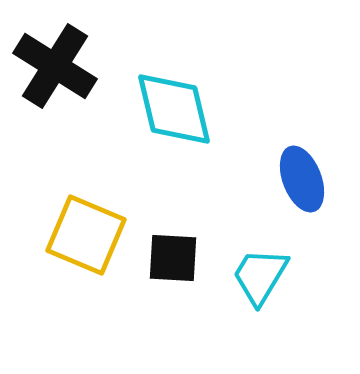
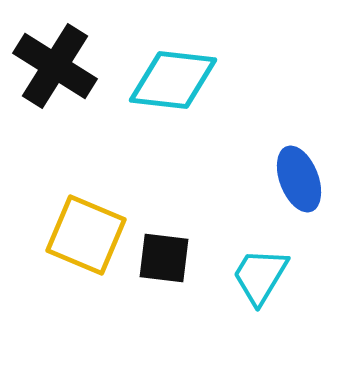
cyan diamond: moved 1 px left, 29 px up; rotated 70 degrees counterclockwise
blue ellipse: moved 3 px left
black square: moved 9 px left; rotated 4 degrees clockwise
